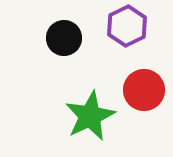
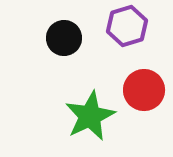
purple hexagon: rotated 9 degrees clockwise
